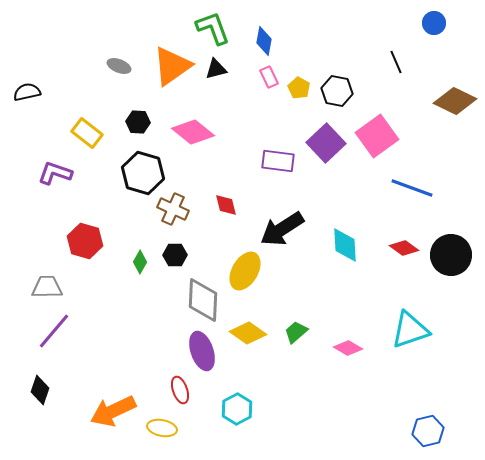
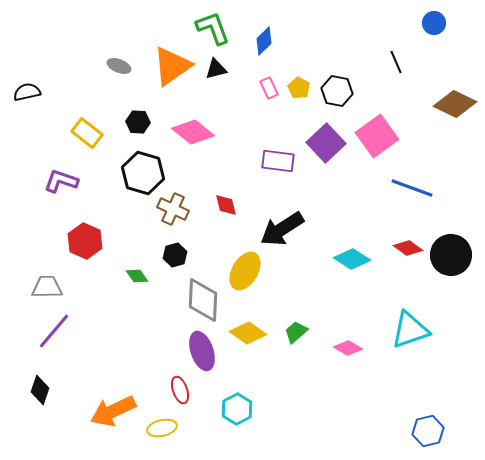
blue diamond at (264, 41): rotated 36 degrees clockwise
pink rectangle at (269, 77): moved 11 px down
brown diamond at (455, 101): moved 3 px down
purple L-shape at (55, 173): moved 6 px right, 8 px down
red hexagon at (85, 241): rotated 8 degrees clockwise
cyan diamond at (345, 245): moved 7 px right, 14 px down; rotated 54 degrees counterclockwise
red diamond at (404, 248): moved 4 px right
black hexagon at (175, 255): rotated 15 degrees counterclockwise
green diamond at (140, 262): moved 3 px left, 14 px down; rotated 65 degrees counterclockwise
yellow ellipse at (162, 428): rotated 24 degrees counterclockwise
